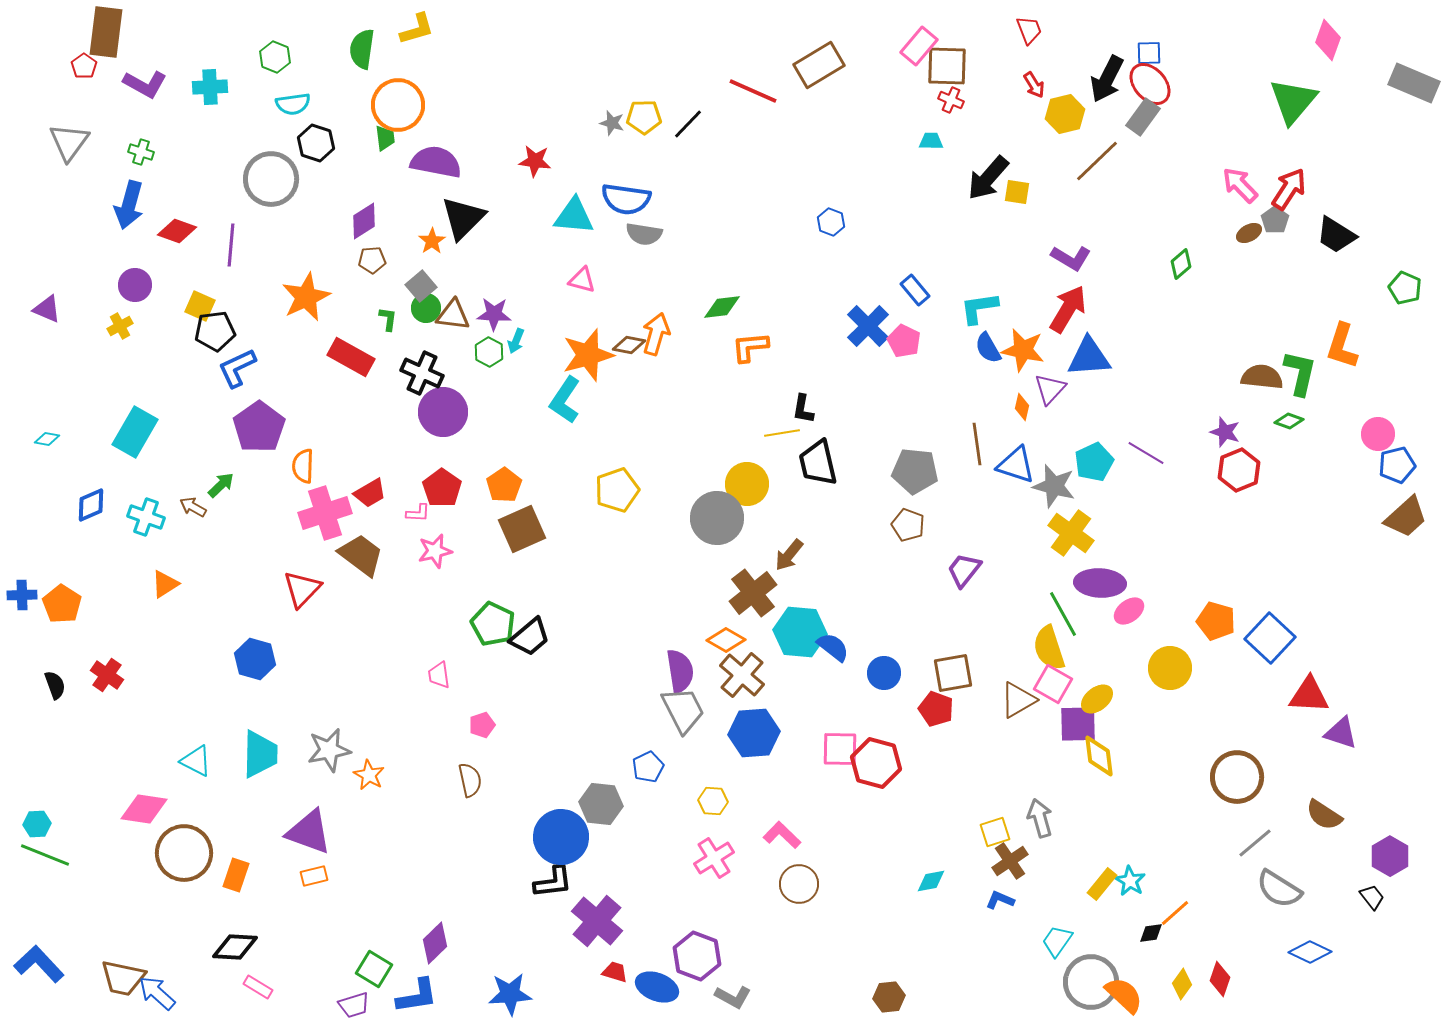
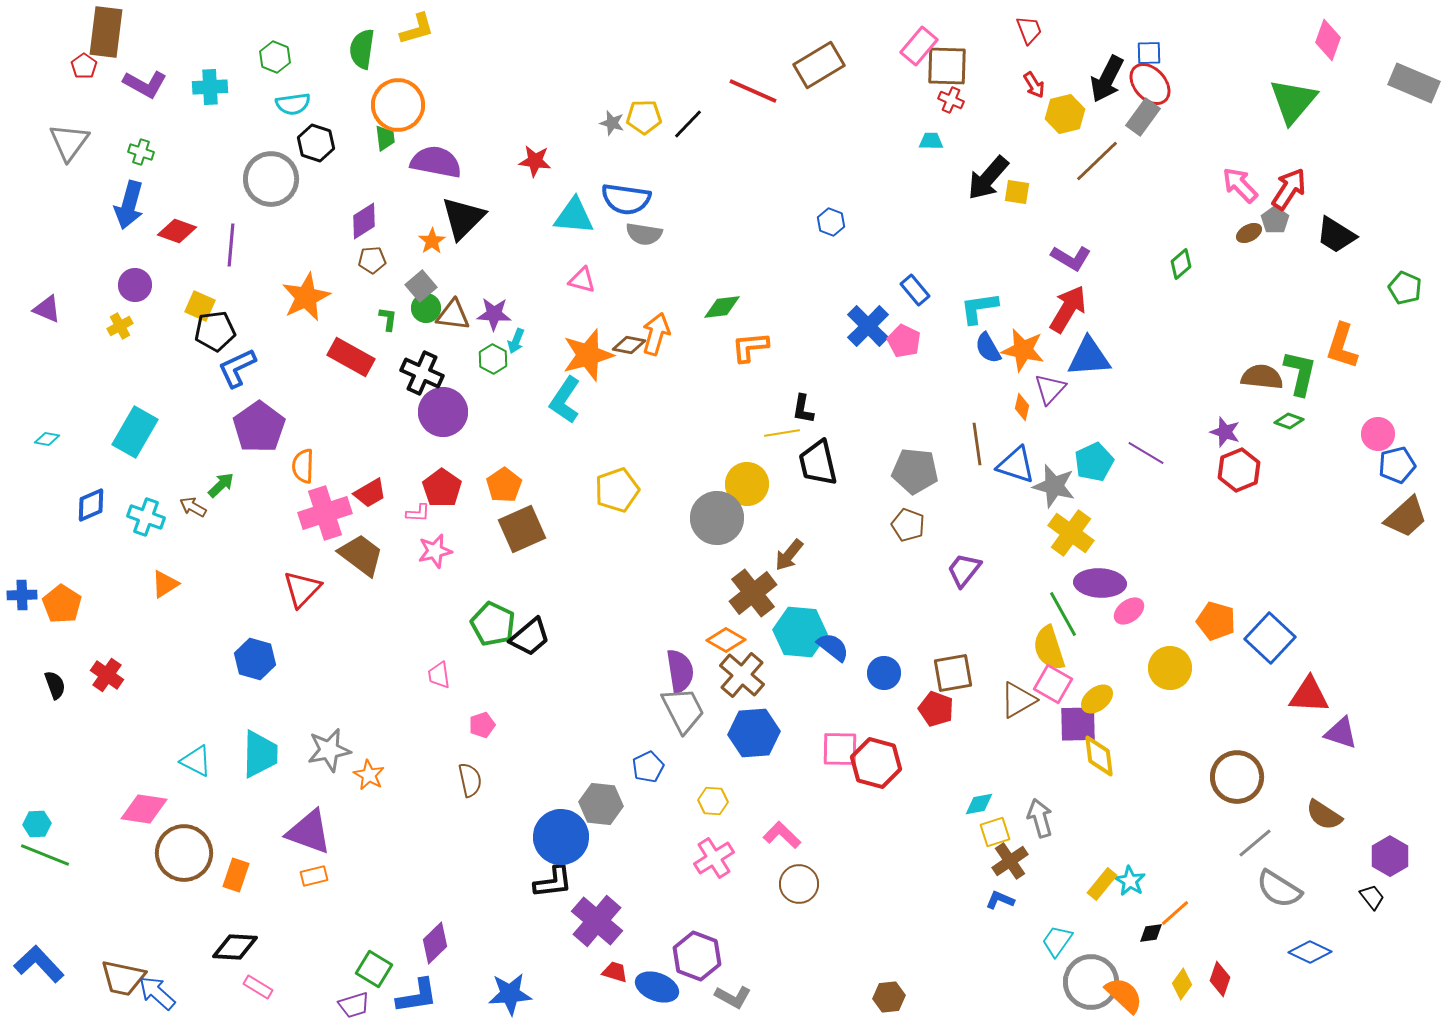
green hexagon at (489, 352): moved 4 px right, 7 px down
cyan diamond at (931, 881): moved 48 px right, 77 px up
